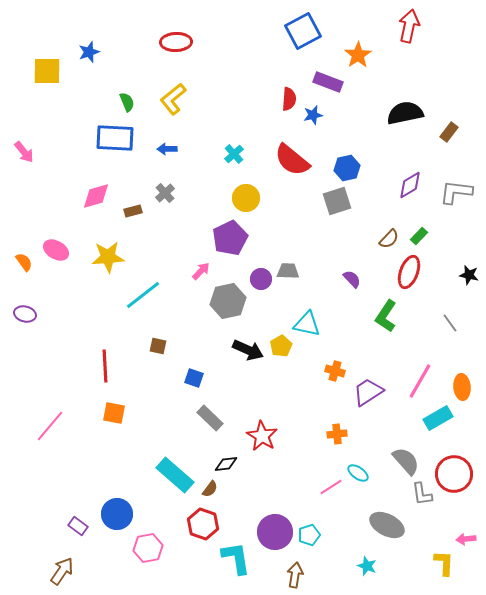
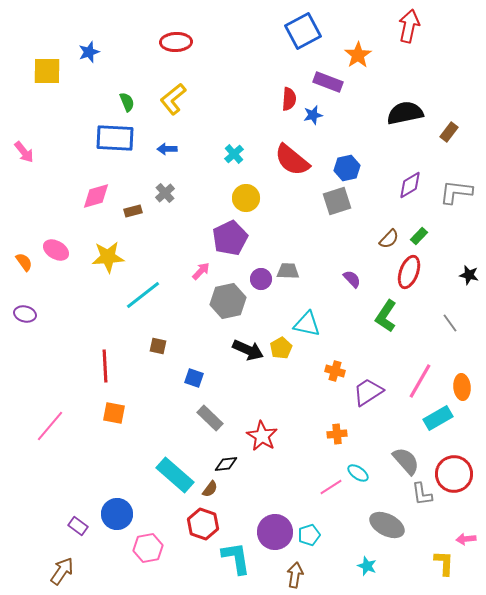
yellow pentagon at (281, 346): moved 2 px down
